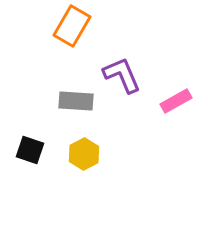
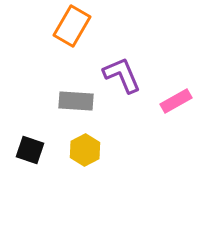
yellow hexagon: moved 1 px right, 4 px up
